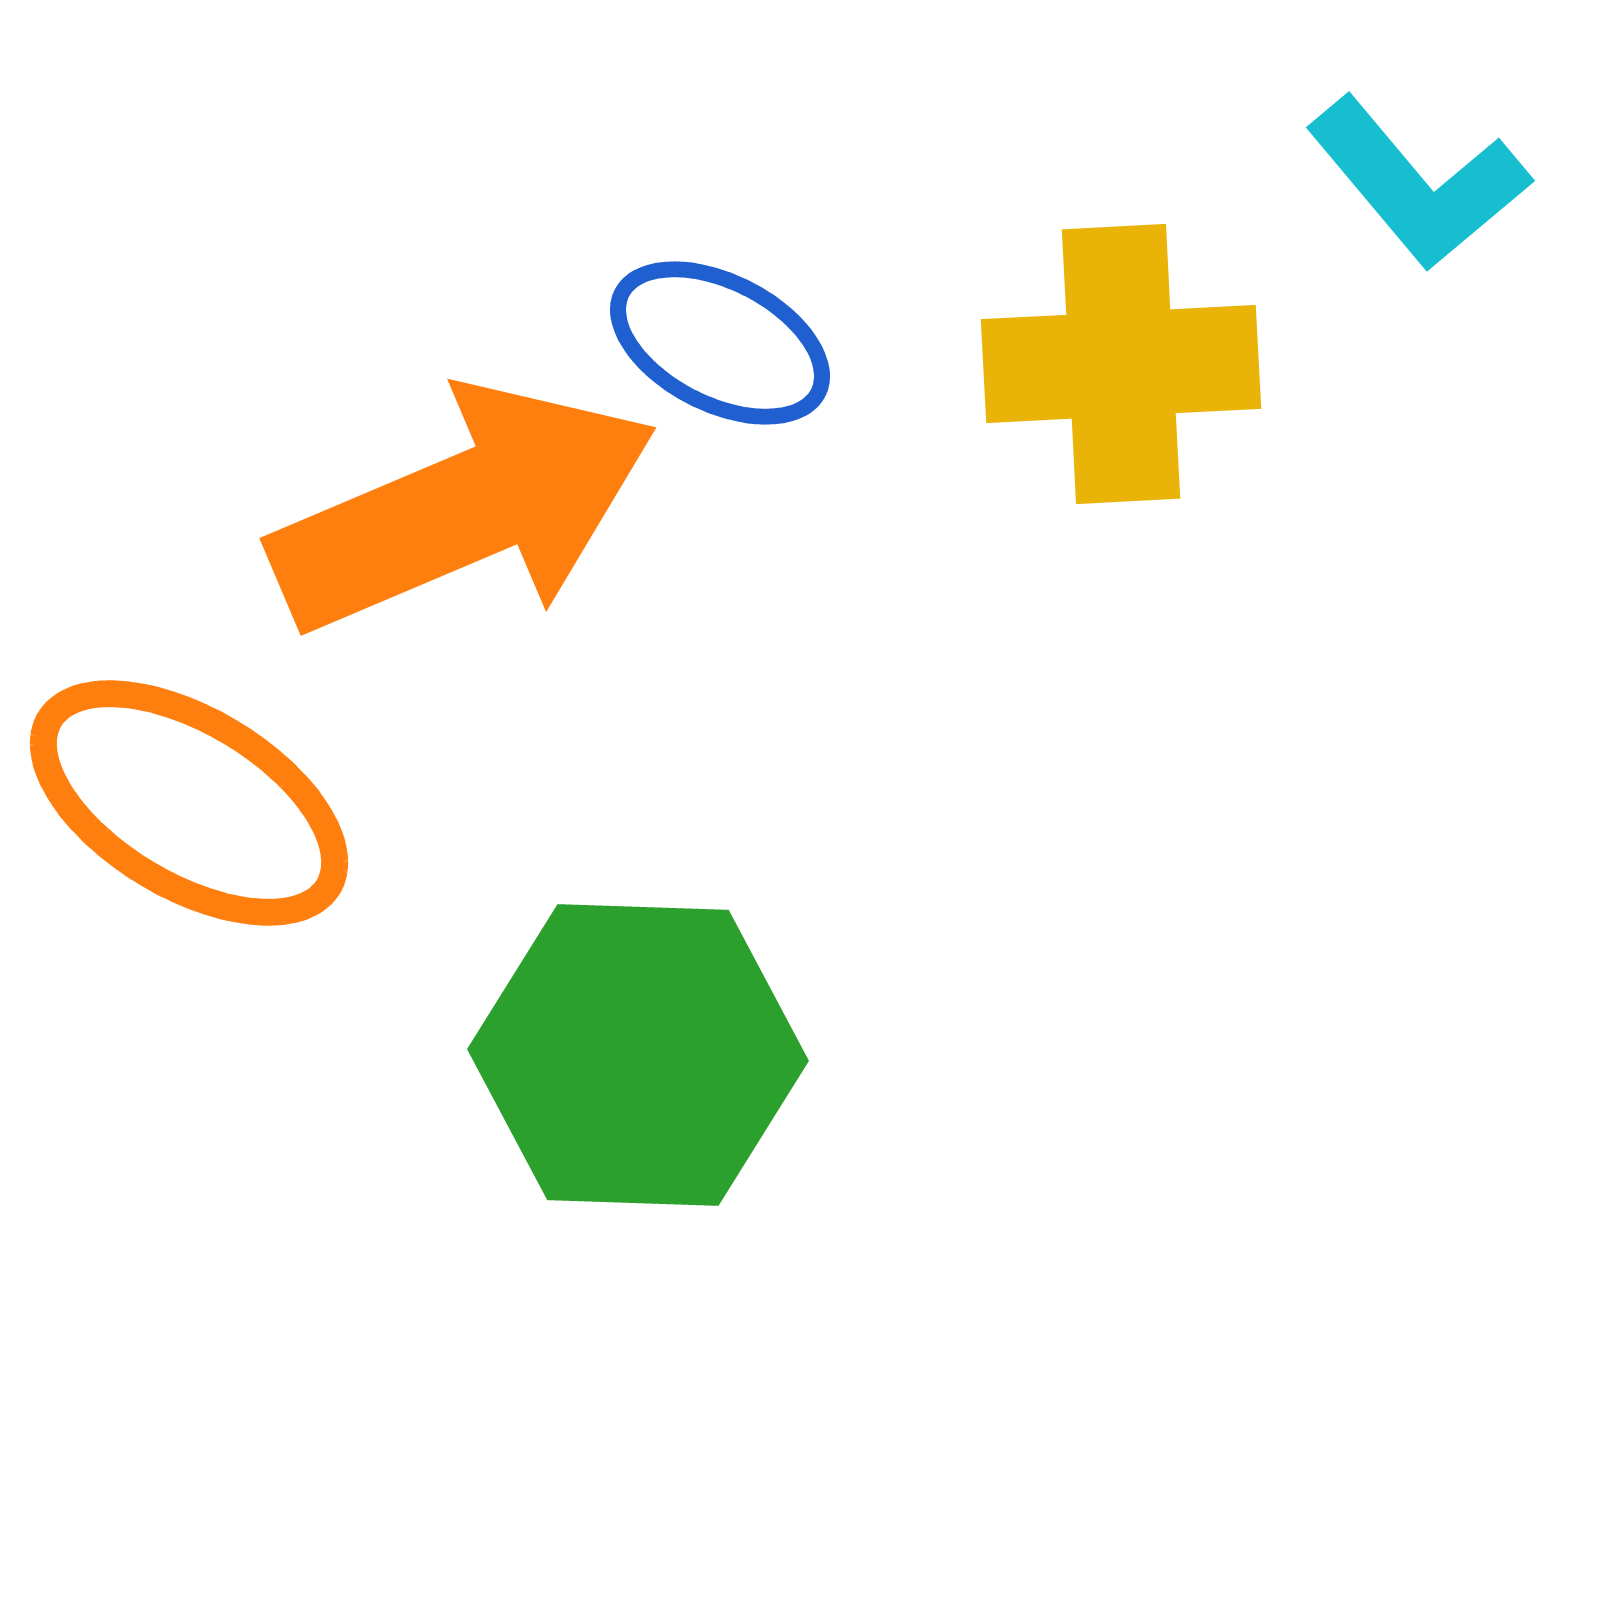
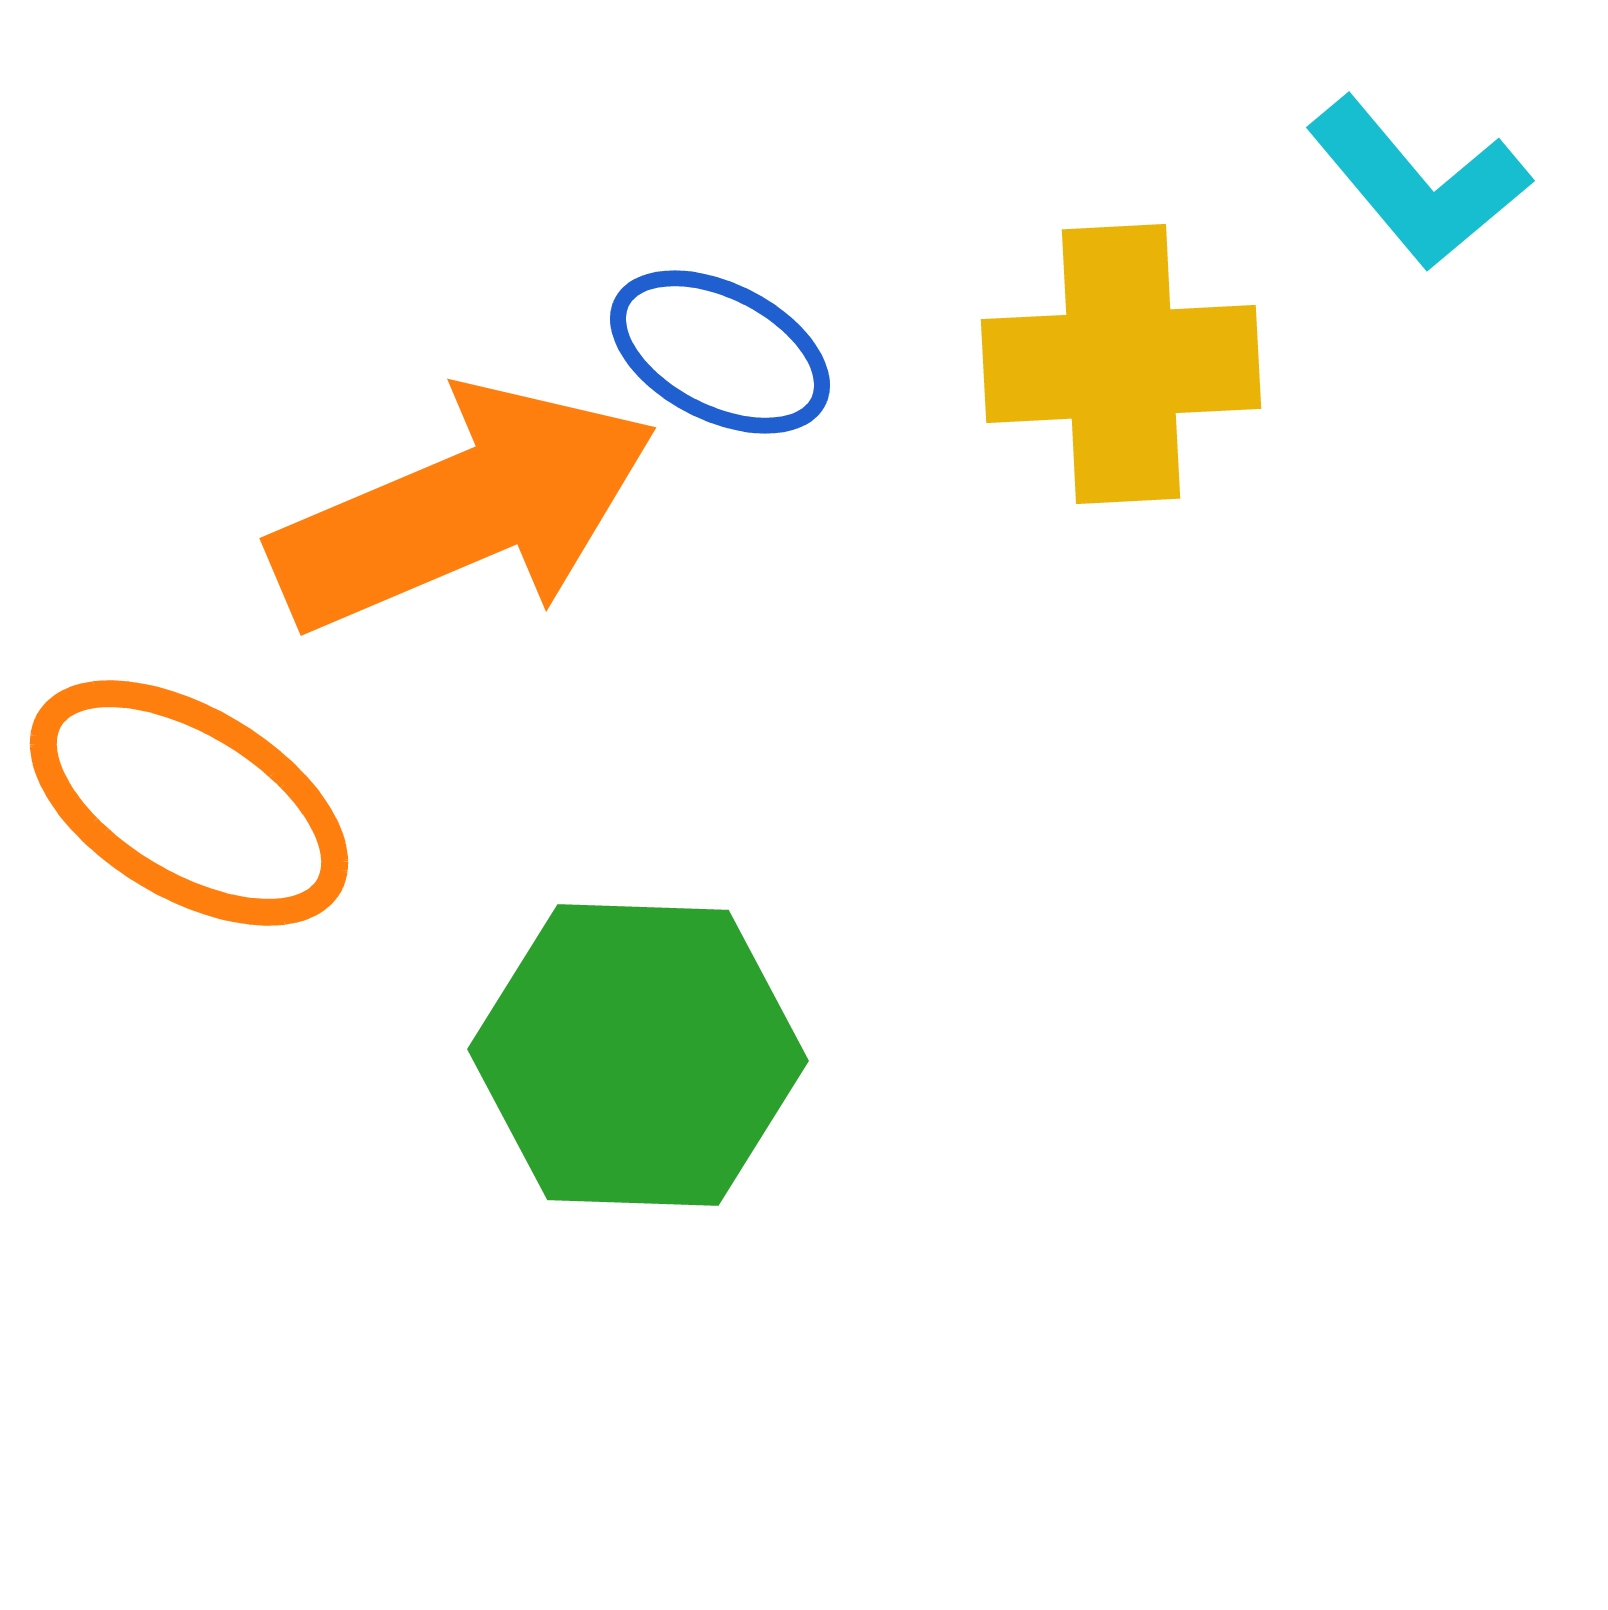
blue ellipse: moved 9 px down
